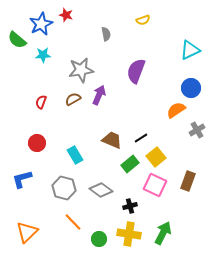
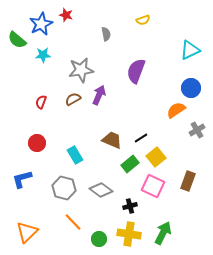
pink square: moved 2 px left, 1 px down
